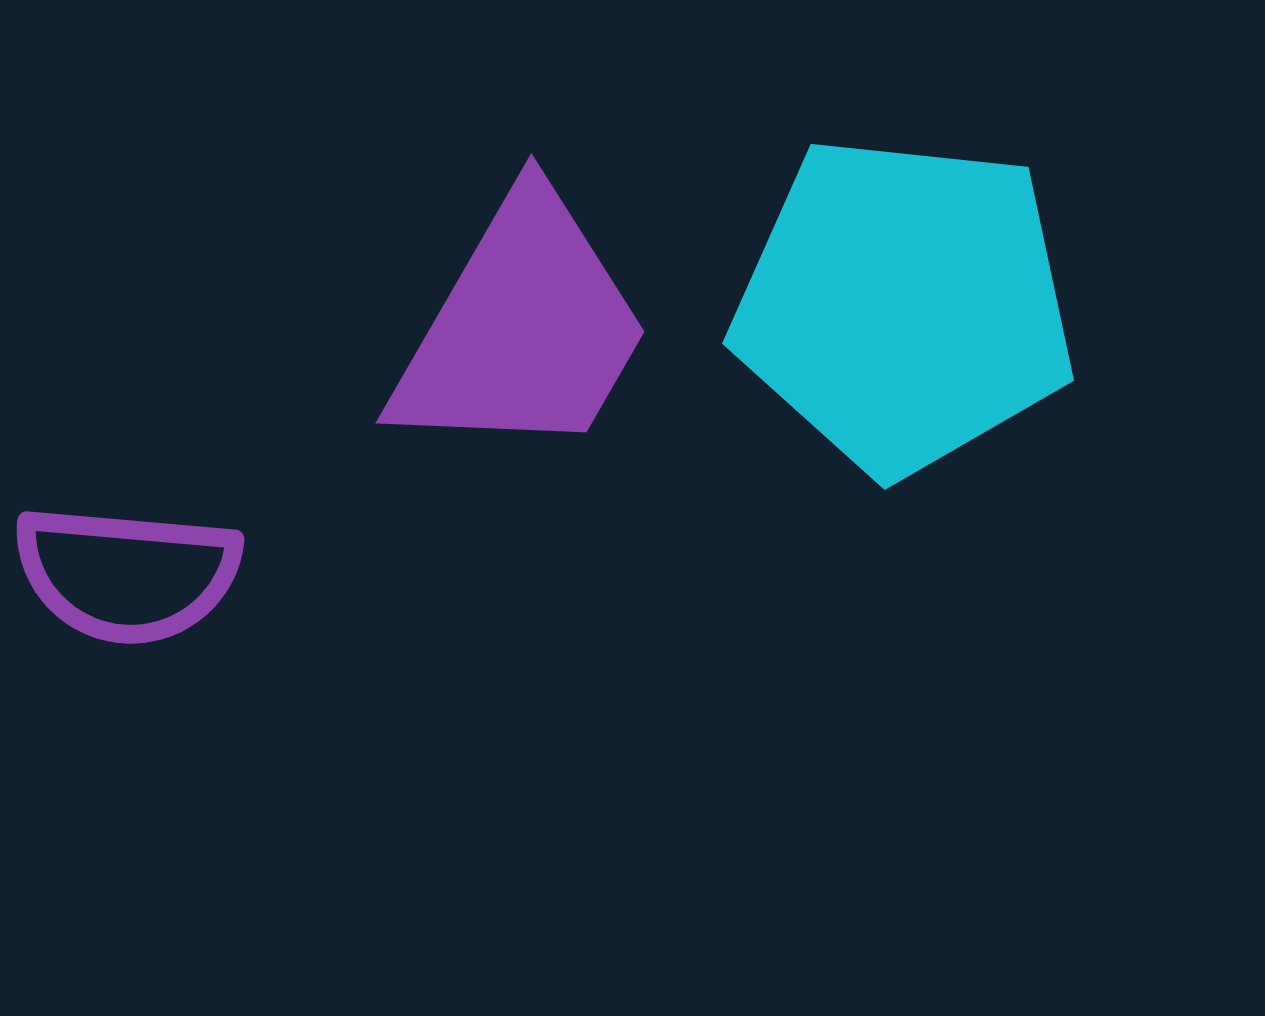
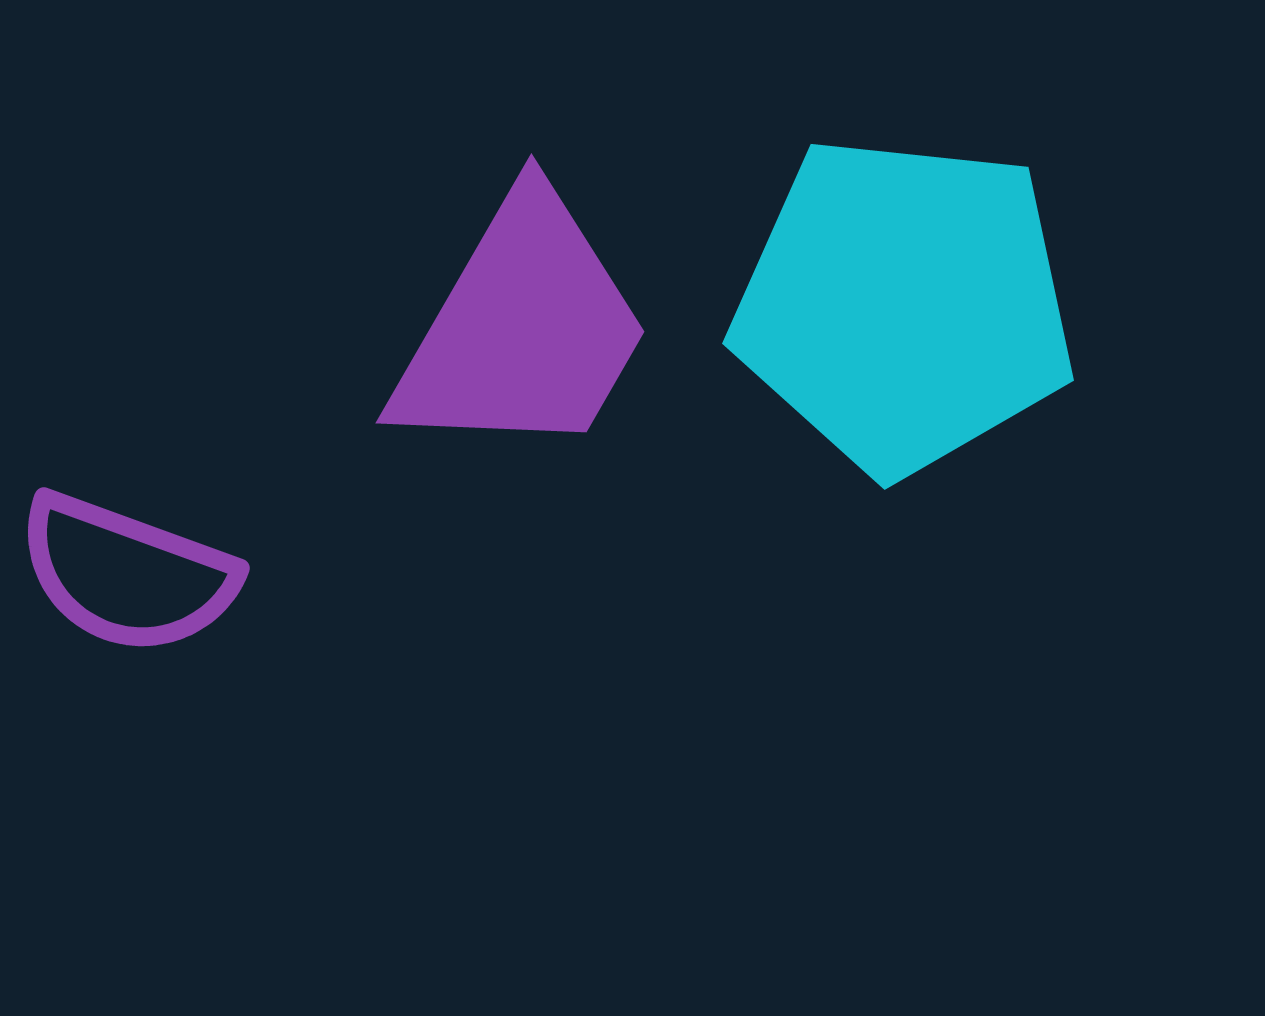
purple semicircle: rotated 15 degrees clockwise
